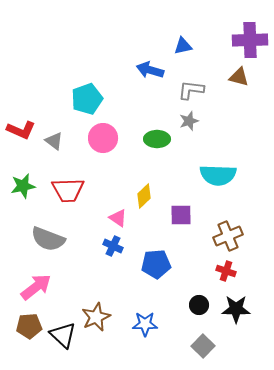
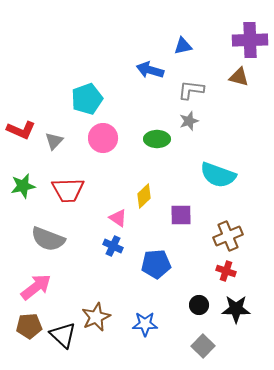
gray triangle: rotated 36 degrees clockwise
cyan semicircle: rotated 18 degrees clockwise
